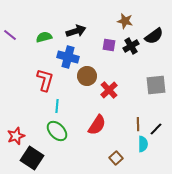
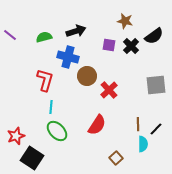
black cross: rotated 14 degrees counterclockwise
cyan line: moved 6 px left, 1 px down
